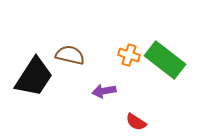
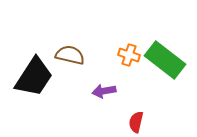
red semicircle: rotated 70 degrees clockwise
